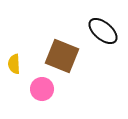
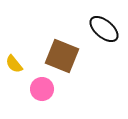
black ellipse: moved 1 px right, 2 px up
yellow semicircle: rotated 36 degrees counterclockwise
